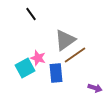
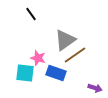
cyan square: moved 5 px down; rotated 36 degrees clockwise
blue rectangle: rotated 66 degrees counterclockwise
